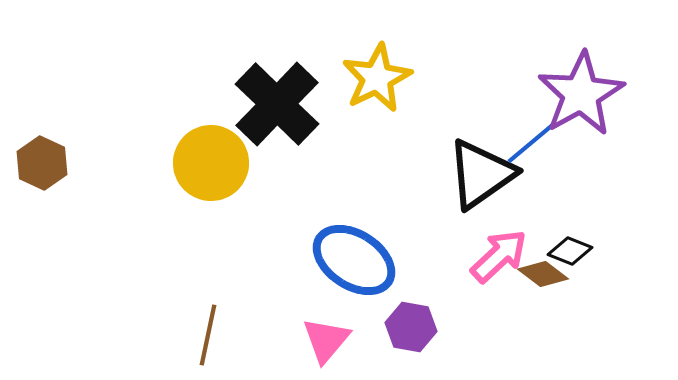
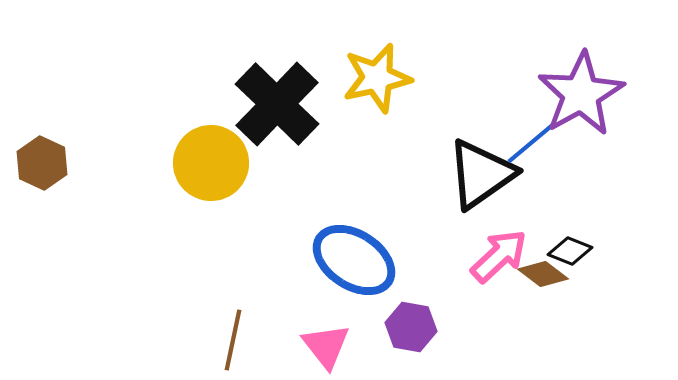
yellow star: rotated 14 degrees clockwise
brown line: moved 25 px right, 5 px down
pink triangle: moved 6 px down; rotated 18 degrees counterclockwise
